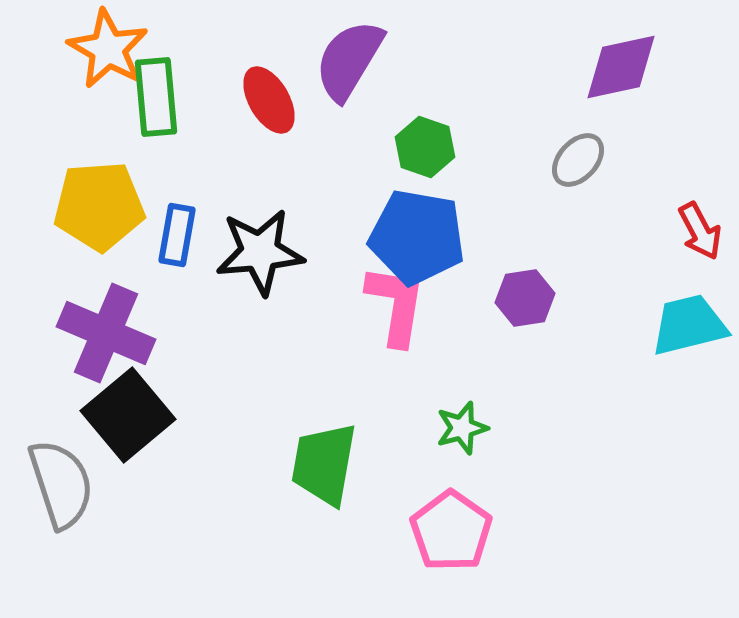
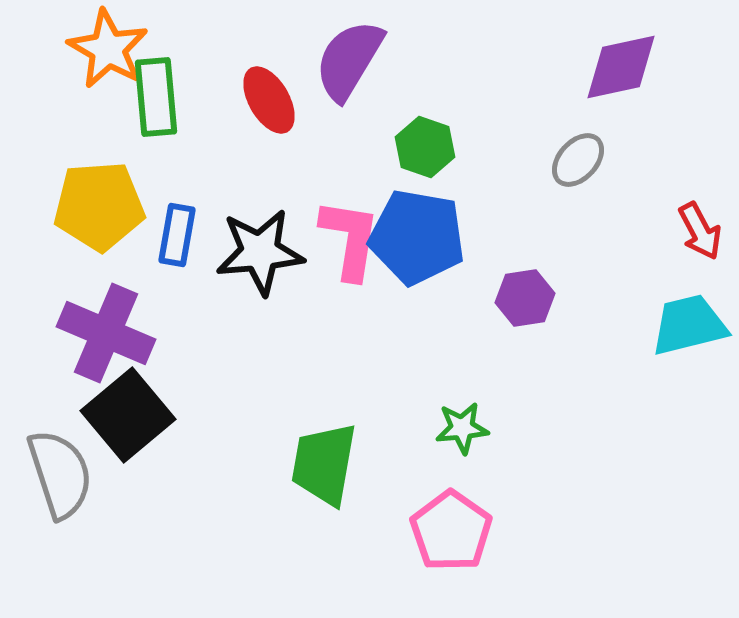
pink L-shape: moved 46 px left, 66 px up
green star: rotated 10 degrees clockwise
gray semicircle: moved 1 px left, 10 px up
